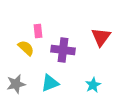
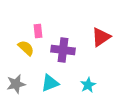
red triangle: rotated 20 degrees clockwise
cyan star: moved 5 px left
